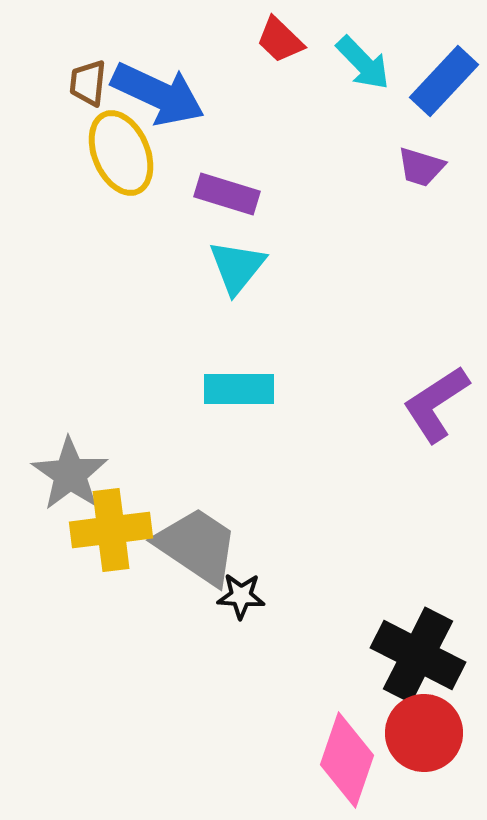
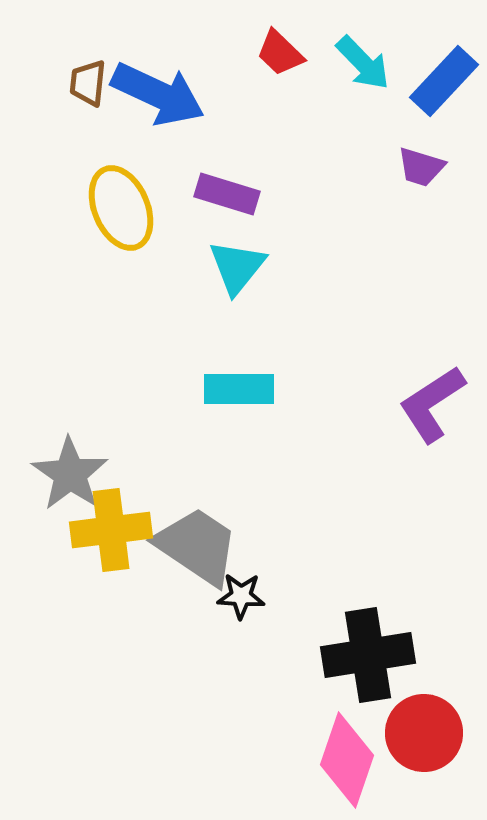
red trapezoid: moved 13 px down
yellow ellipse: moved 55 px down
purple L-shape: moved 4 px left
black cross: moved 50 px left; rotated 36 degrees counterclockwise
